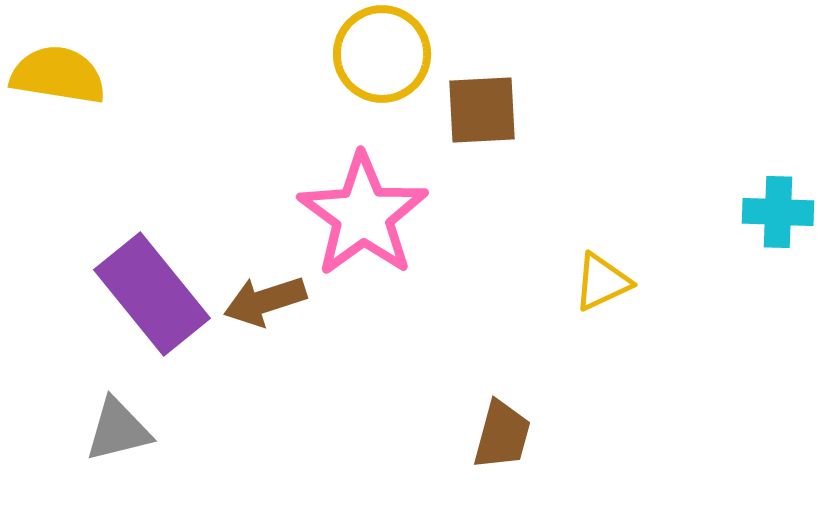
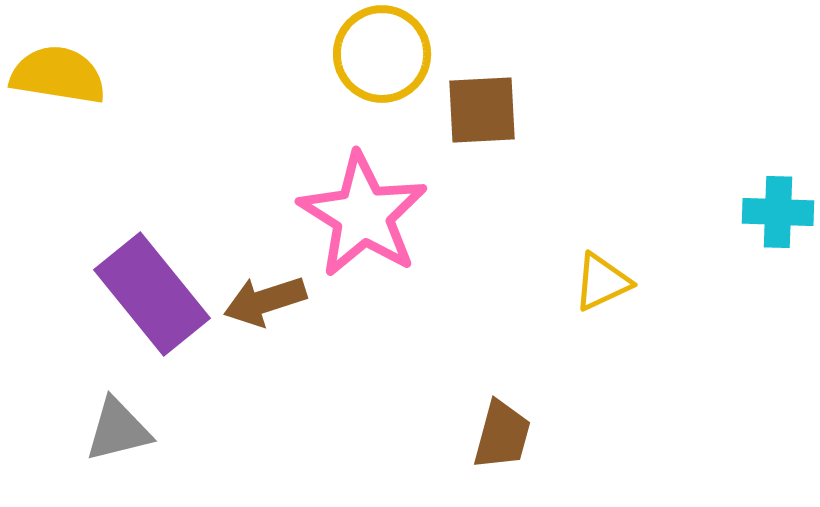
pink star: rotated 4 degrees counterclockwise
